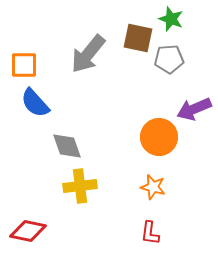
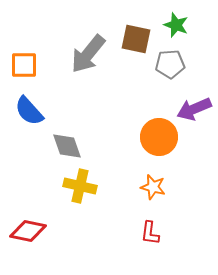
green star: moved 5 px right, 6 px down
brown square: moved 2 px left, 1 px down
gray pentagon: moved 1 px right, 5 px down
blue semicircle: moved 6 px left, 8 px down
yellow cross: rotated 20 degrees clockwise
